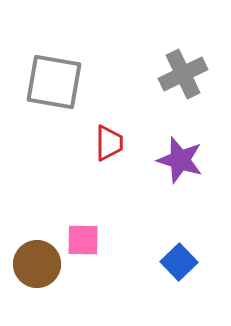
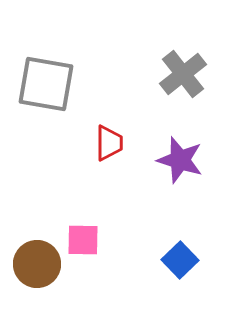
gray cross: rotated 12 degrees counterclockwise
gray square: moved 8 px left, 2 px down
blue square: moved 1 px right, 2 px up
